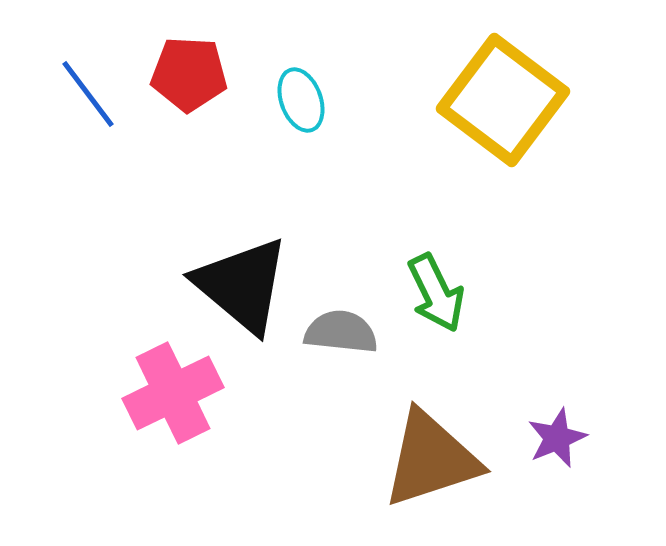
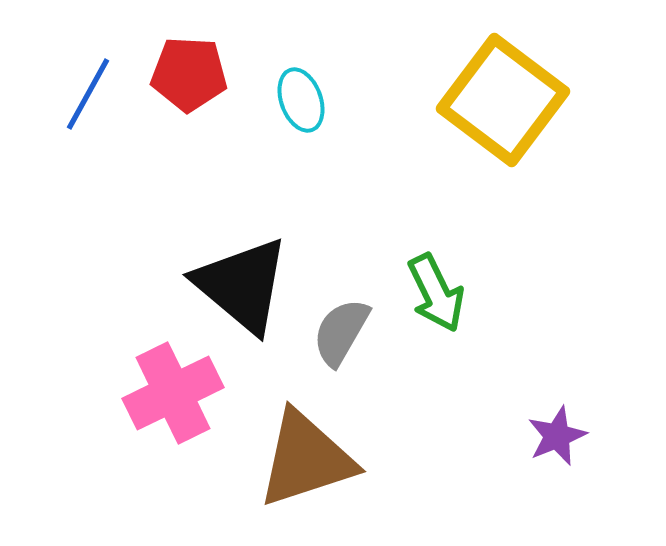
blue line: rotated 66 degrees clockwise
gray semicircle: rotated 66 degrees counterclockwise
purple star: moved 2 px up
brown triangle: moved 125 px left
